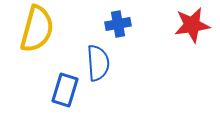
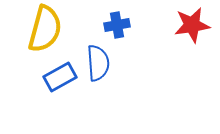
blue cross: moved 1 px left, 1 px down
yellow semicircle: moved 8 px right
blue rectangle: moved 5 px left, 13 px up; rotated 44 degrees clockwise
